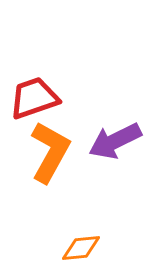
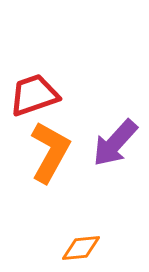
red trapezoid: moved 3 px up
purple arrow: moved 2 px down; rotated 22 degrees counterclockwise
